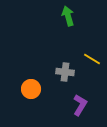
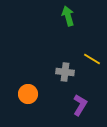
orange circle: moved 3 px left, 5 px down
